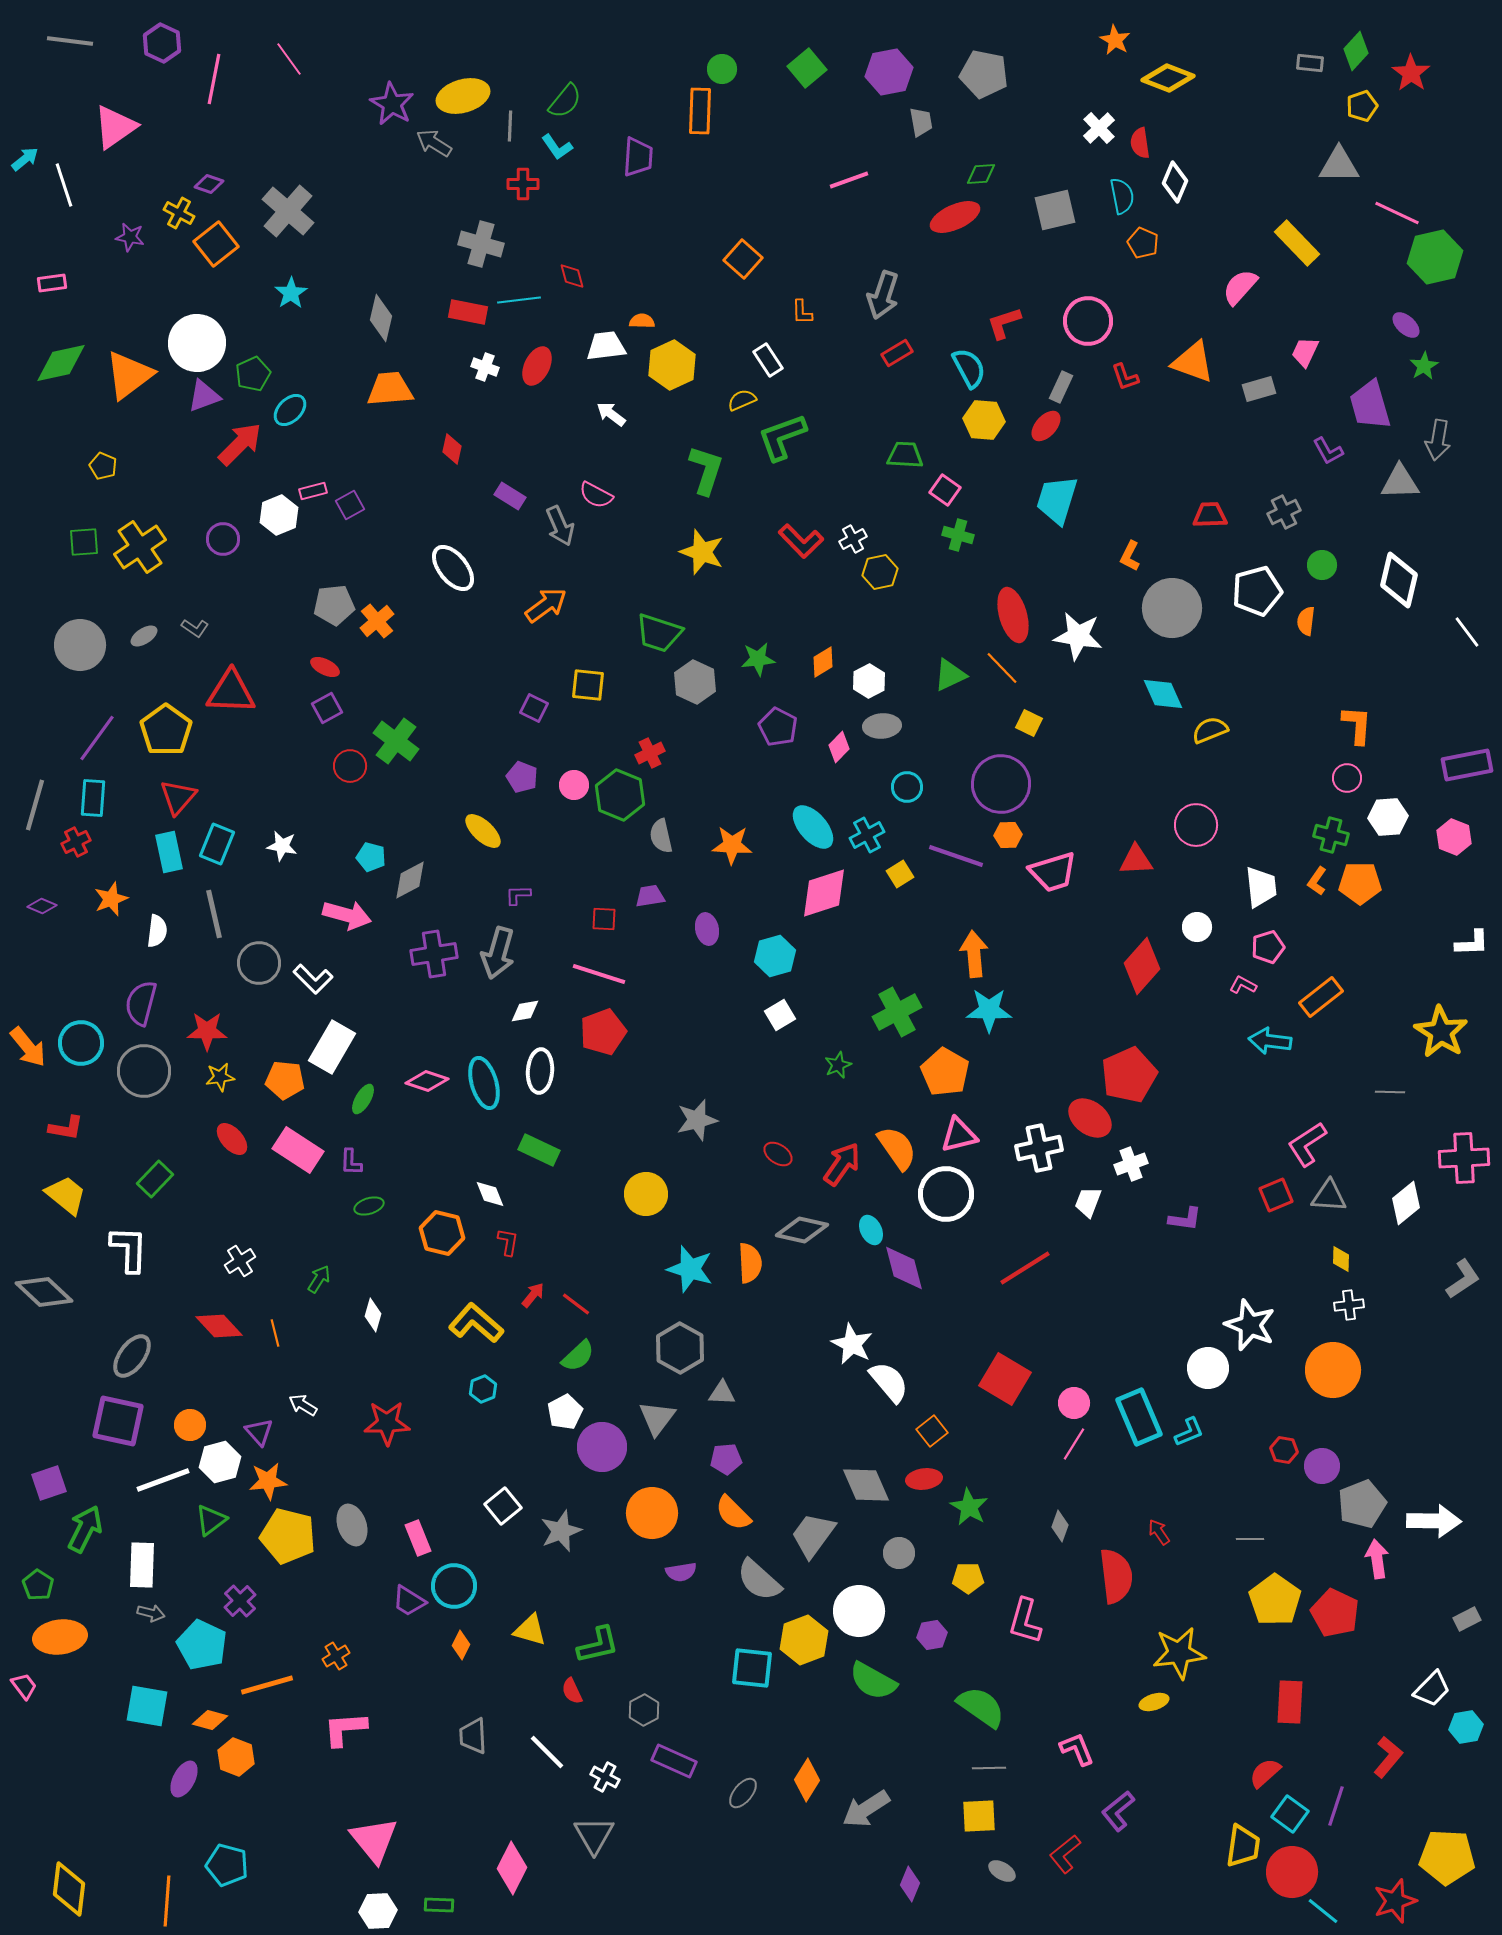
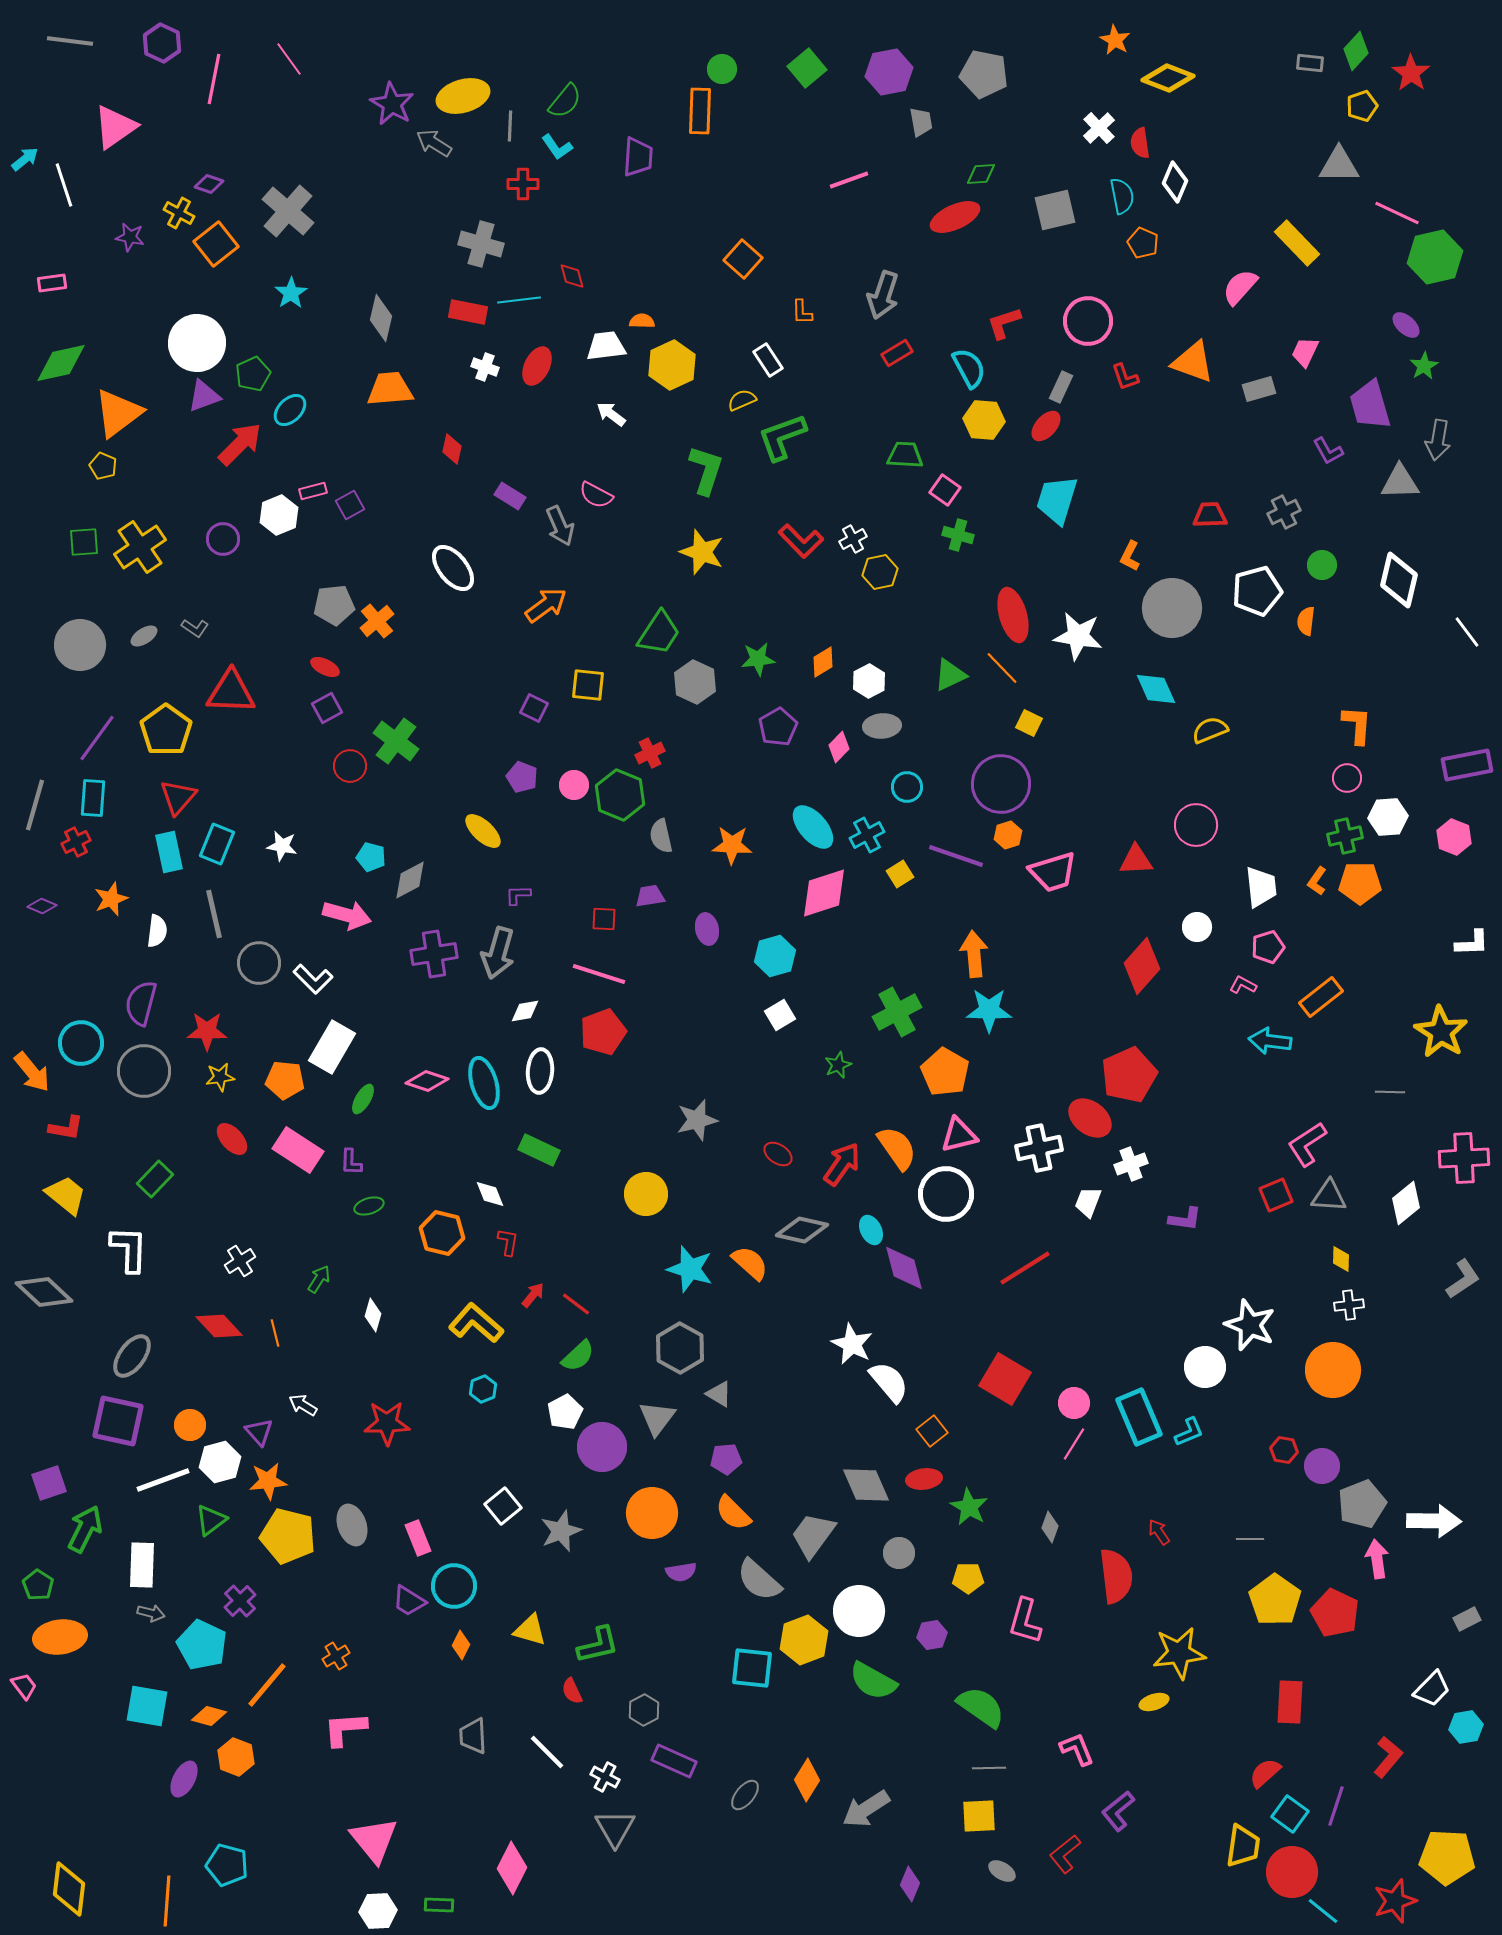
orange triangle at (129, 375): moved 11 px left, 38 px down
green trapezoid at (659, 633): rotated 75 degrees counterclockwise
cyan diamond at (1163, 694): moved 7 px left, 5 px up
purple pentagon at (778, 727): rotated 15 degrees clockwise
orange hexagon at (1008, 835): rotated 16 degrees counterclockwise
green cross at (1331, 835): moved 14 px right, 1 px down; rotated 28 degrees counterclockwise
orange arrow at (28, 1047): moved 4 px right, 25 px down
orange semicircle at (750, 1263): rotated 45 degrees counterclockwise
white circle at (1208, 1368): moved 3 px left, 1 px up
gray triangle at (722, 1393): moved 3 px left, 1 px down; rotated 28 degrees clockwise
gray diamond at (1060, 1526): moved 10 px left, 1 px down
orange line at (267, 1685): rotated 34 degrees counterclockwise
orange diamond at (210, 1720): moved 1 px left, 4 px up
gray ellipse at (743, 1793): moved 2 px right, 2 px down
gray triangle at (594, 1835): moved 21 px right, 7 px up
